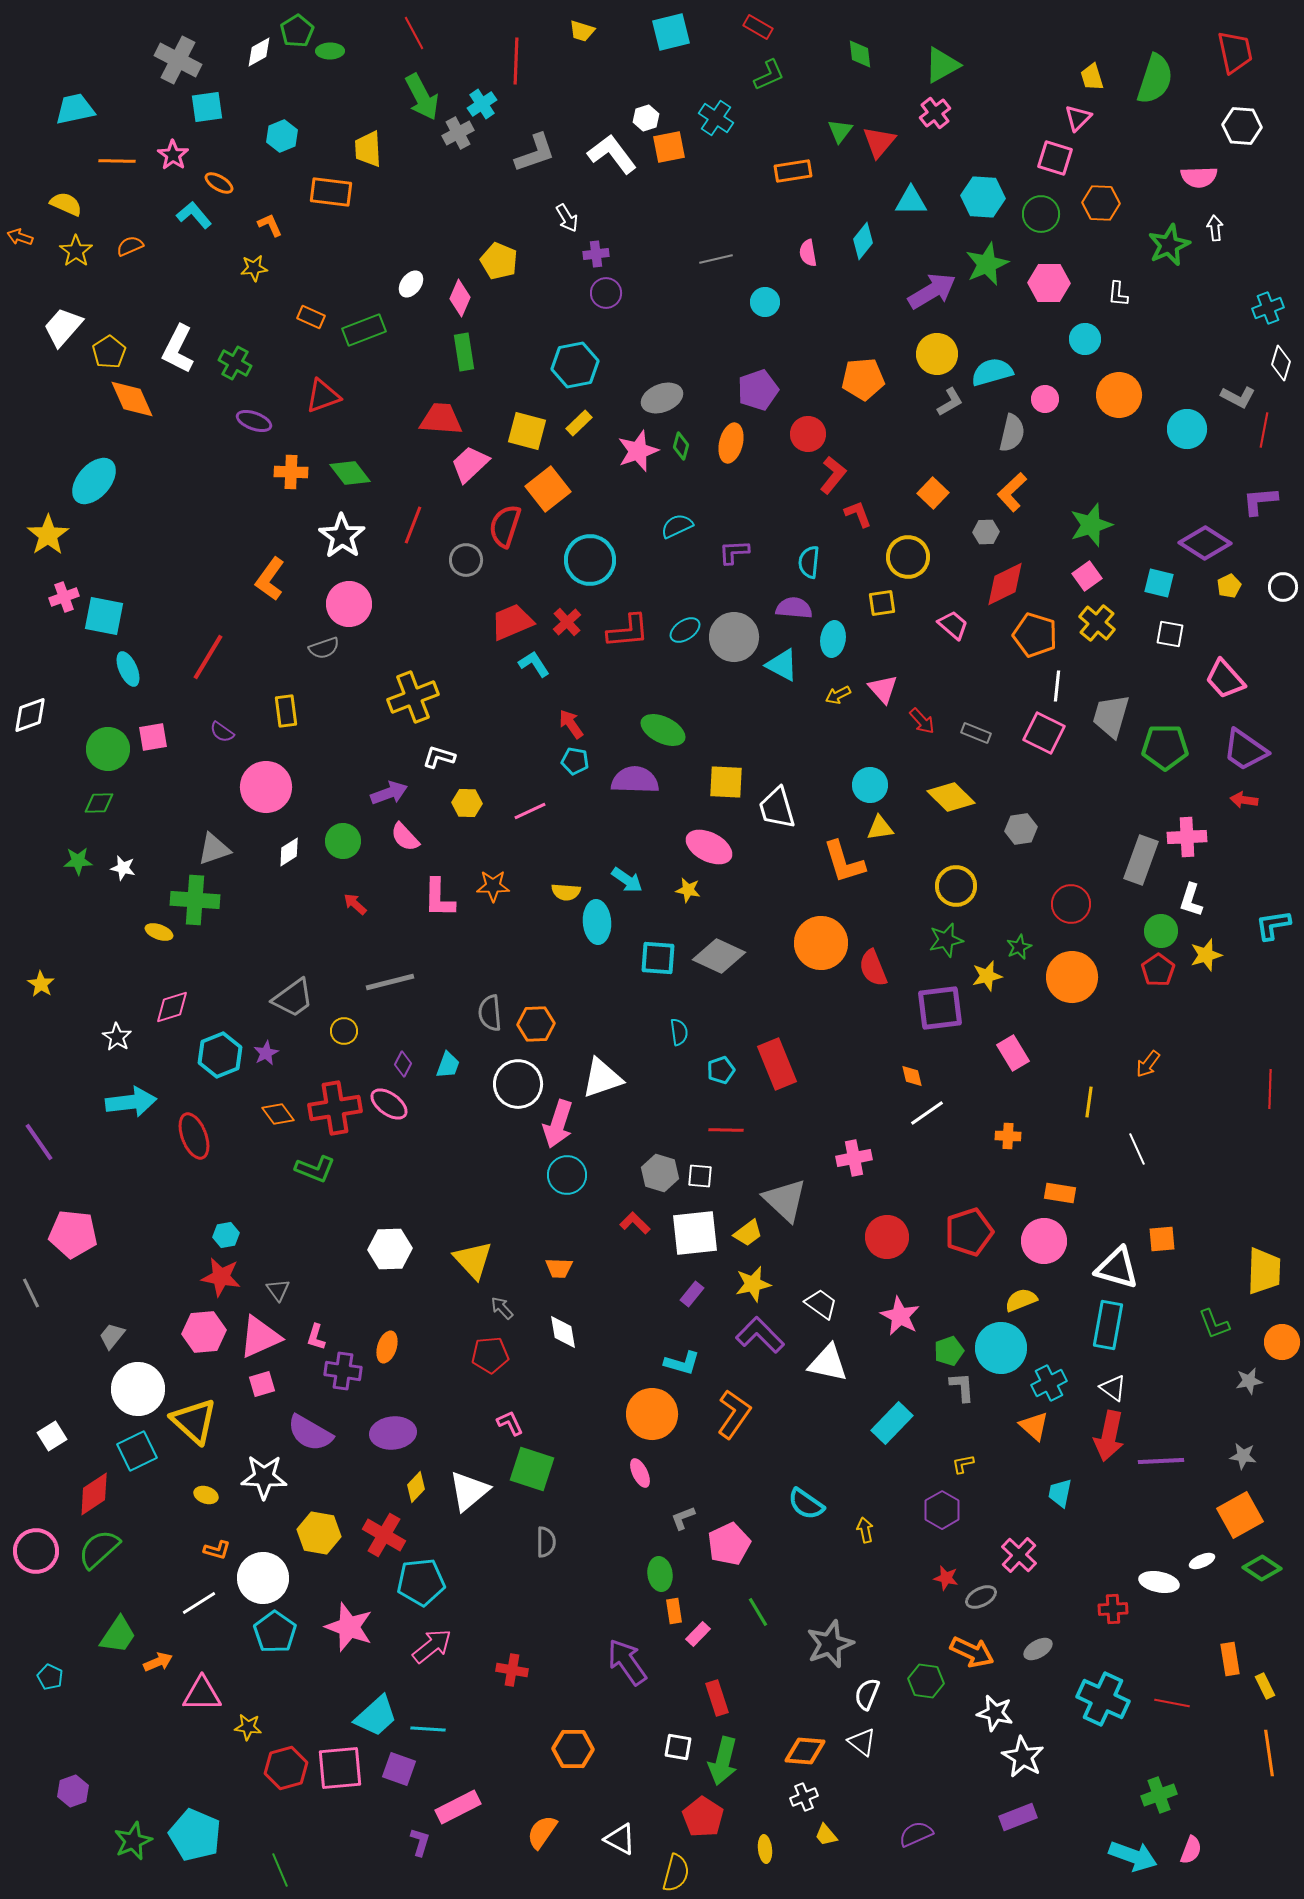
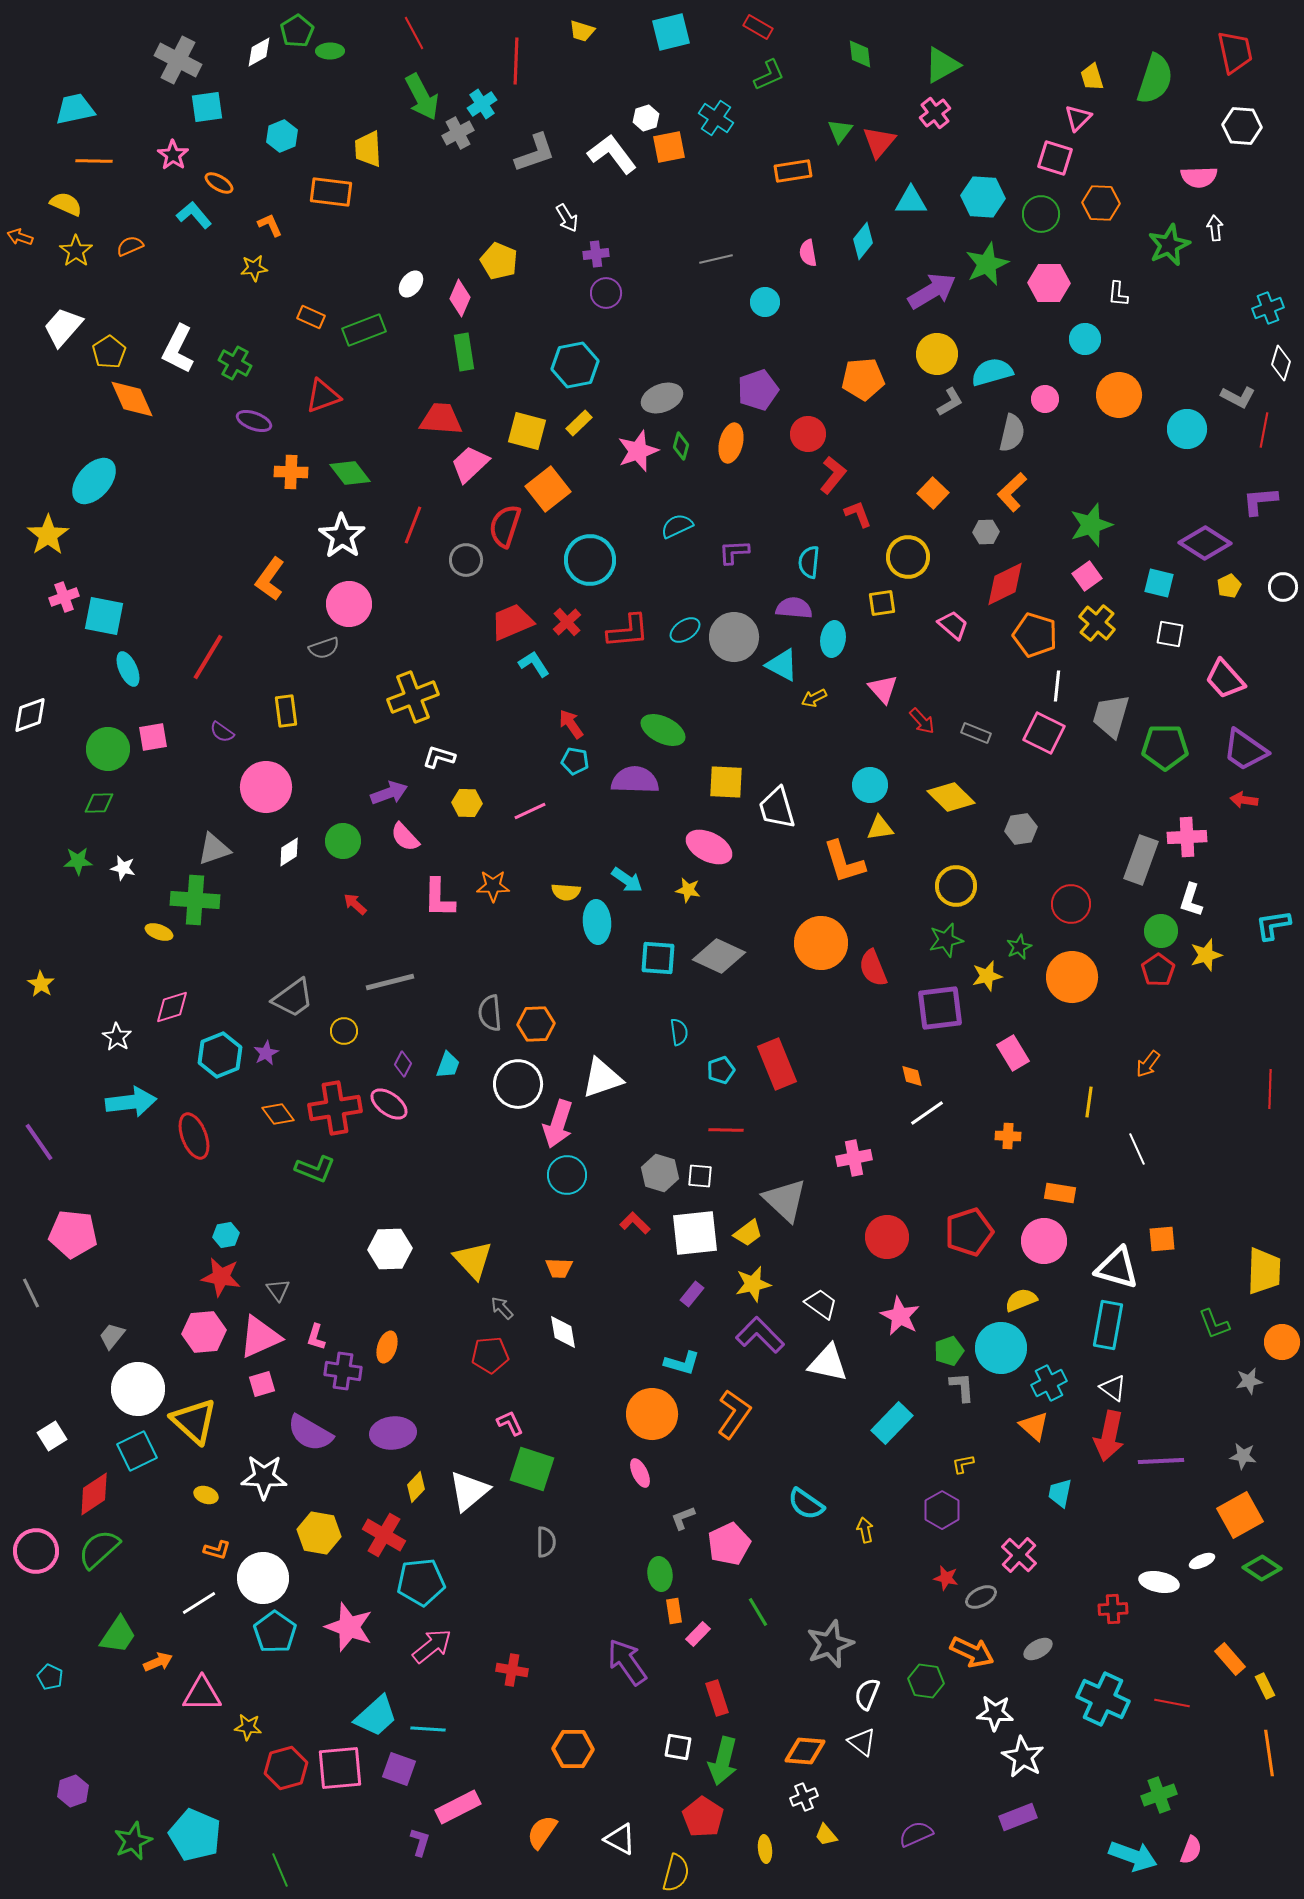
orange line at (117, 161): moved 23 px left
yellow arrow at (838, 695): moved 24 px left, 3 px down
orange rectangle at (1230, 1659): rotated 32 degrees counterclockwise
white star at (995, 1713): rotated 9 degrees counterclockwise
